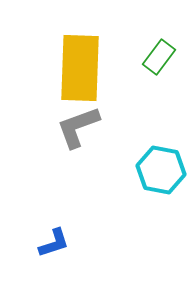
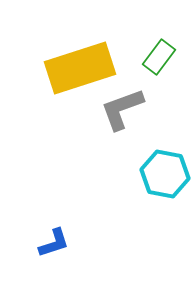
yellow rectangle: rotated 70 degrees clockwise
gray L-shape: moved 44 px right, 18 px up
cyan hexagon: moved 4 px right, 4 px down
